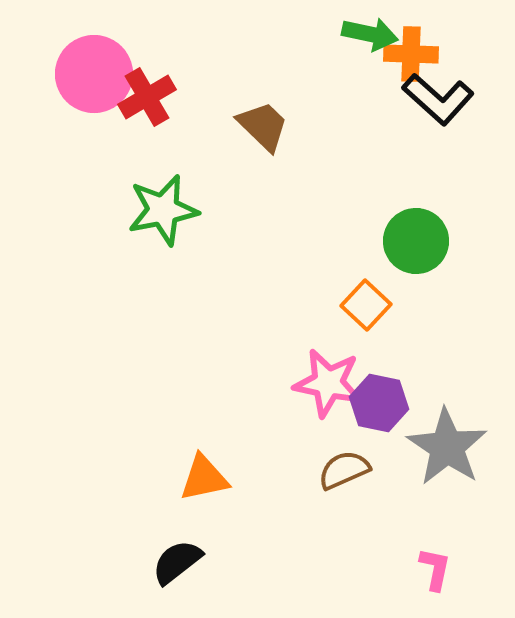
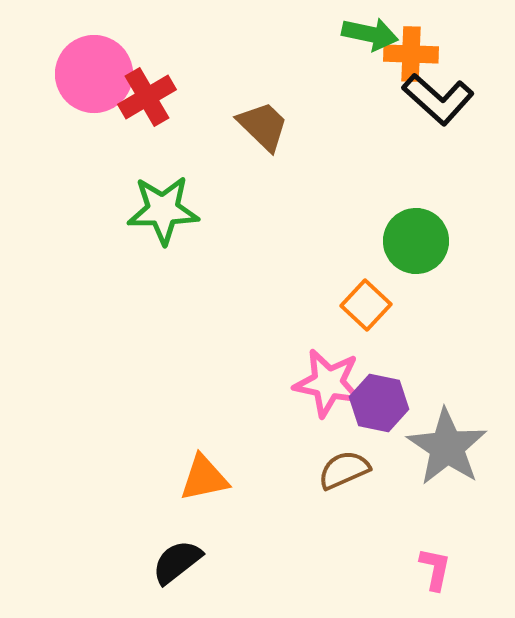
green star: rotated 10 degrees clockwise
